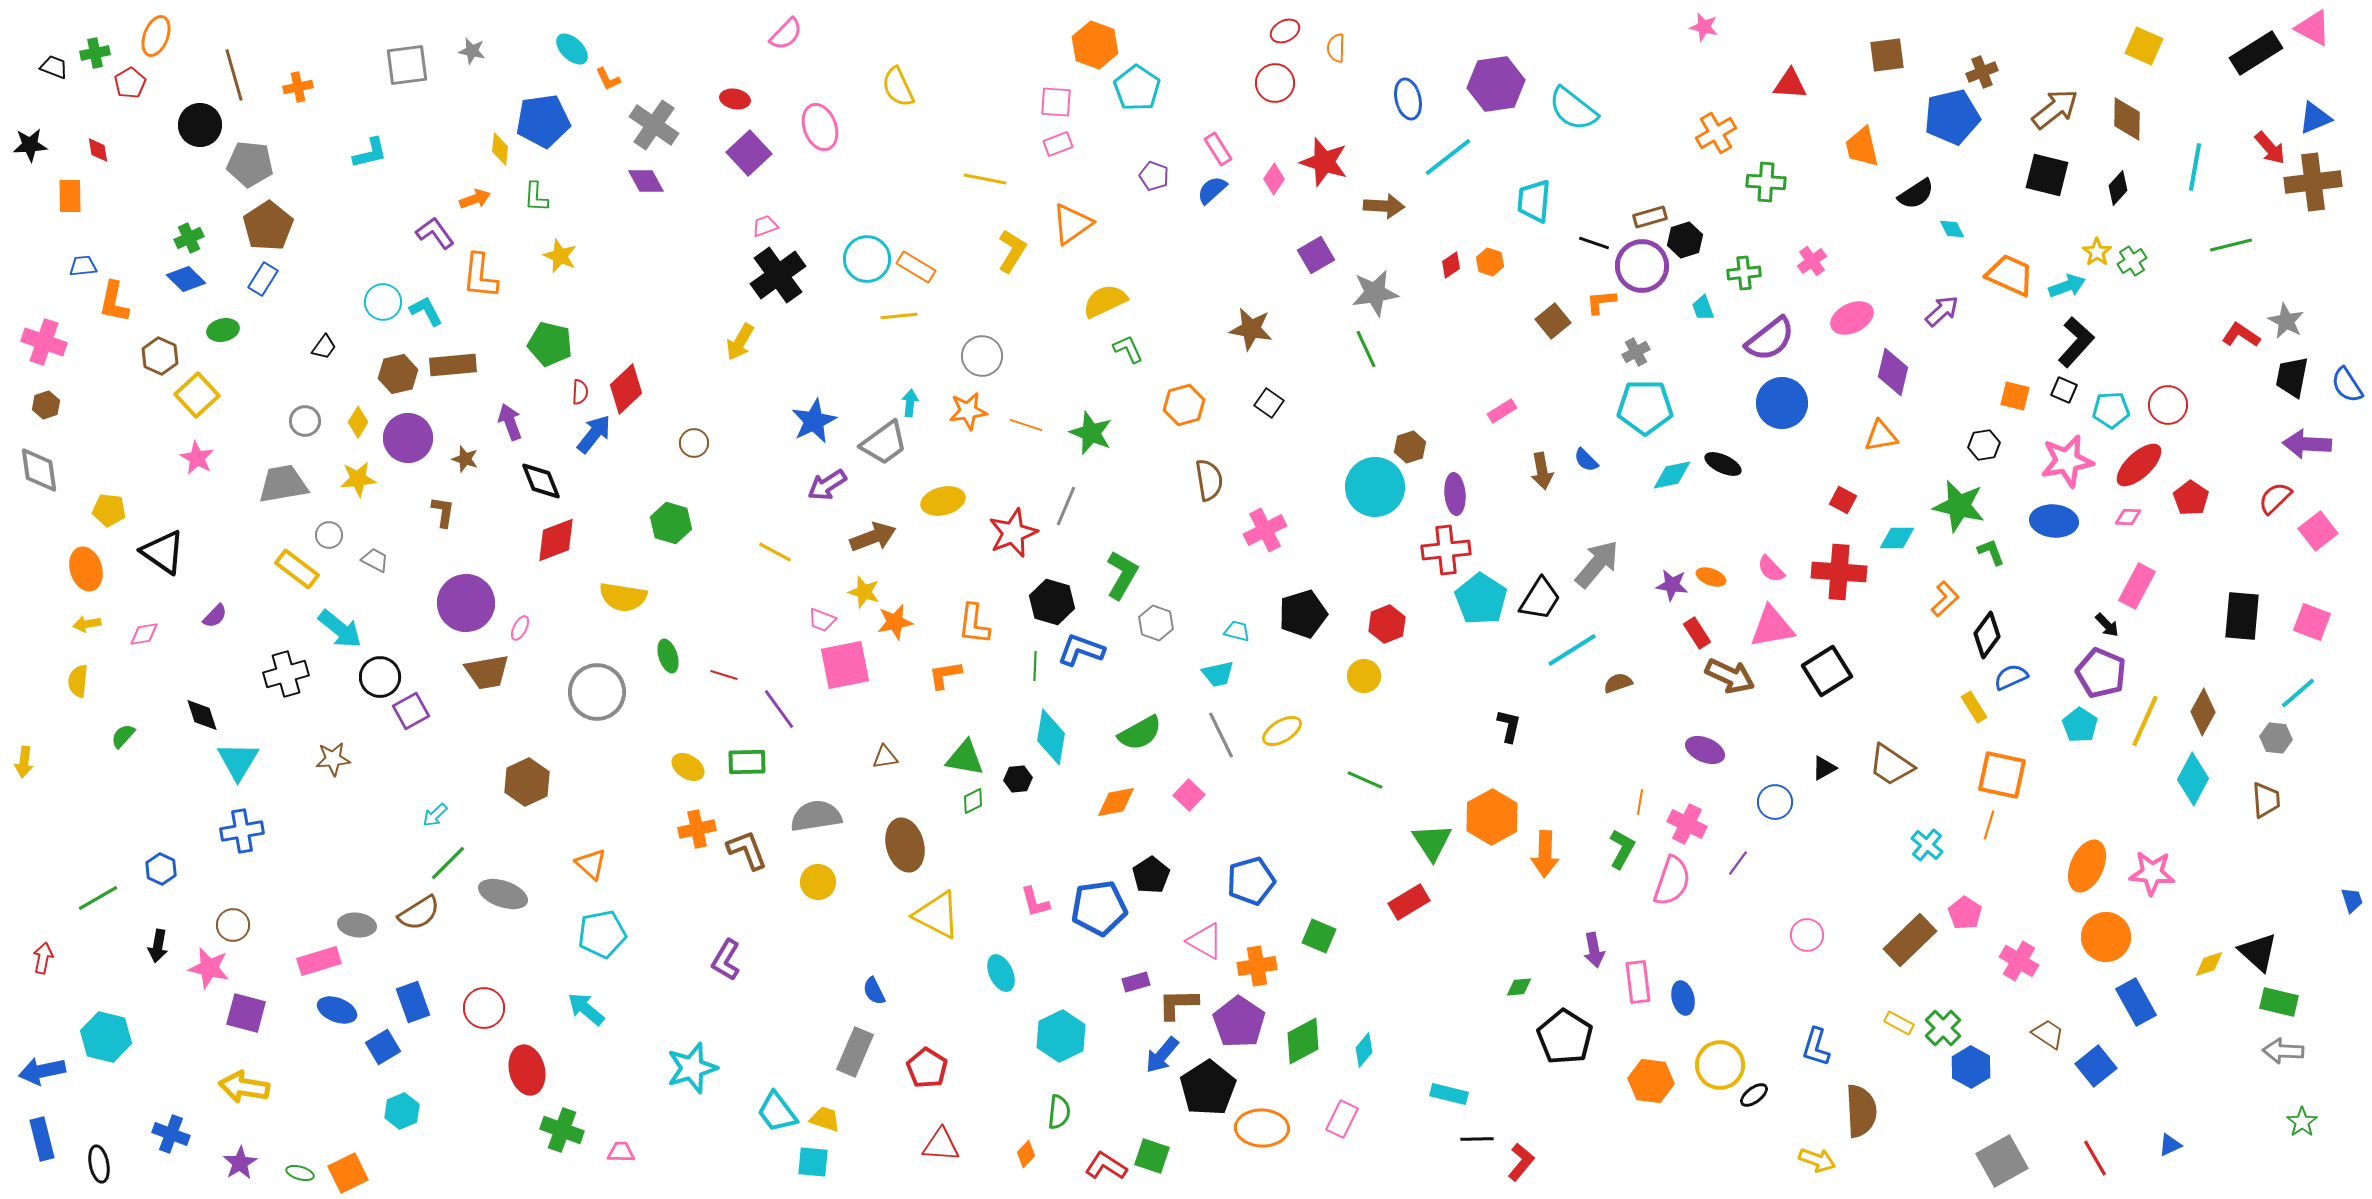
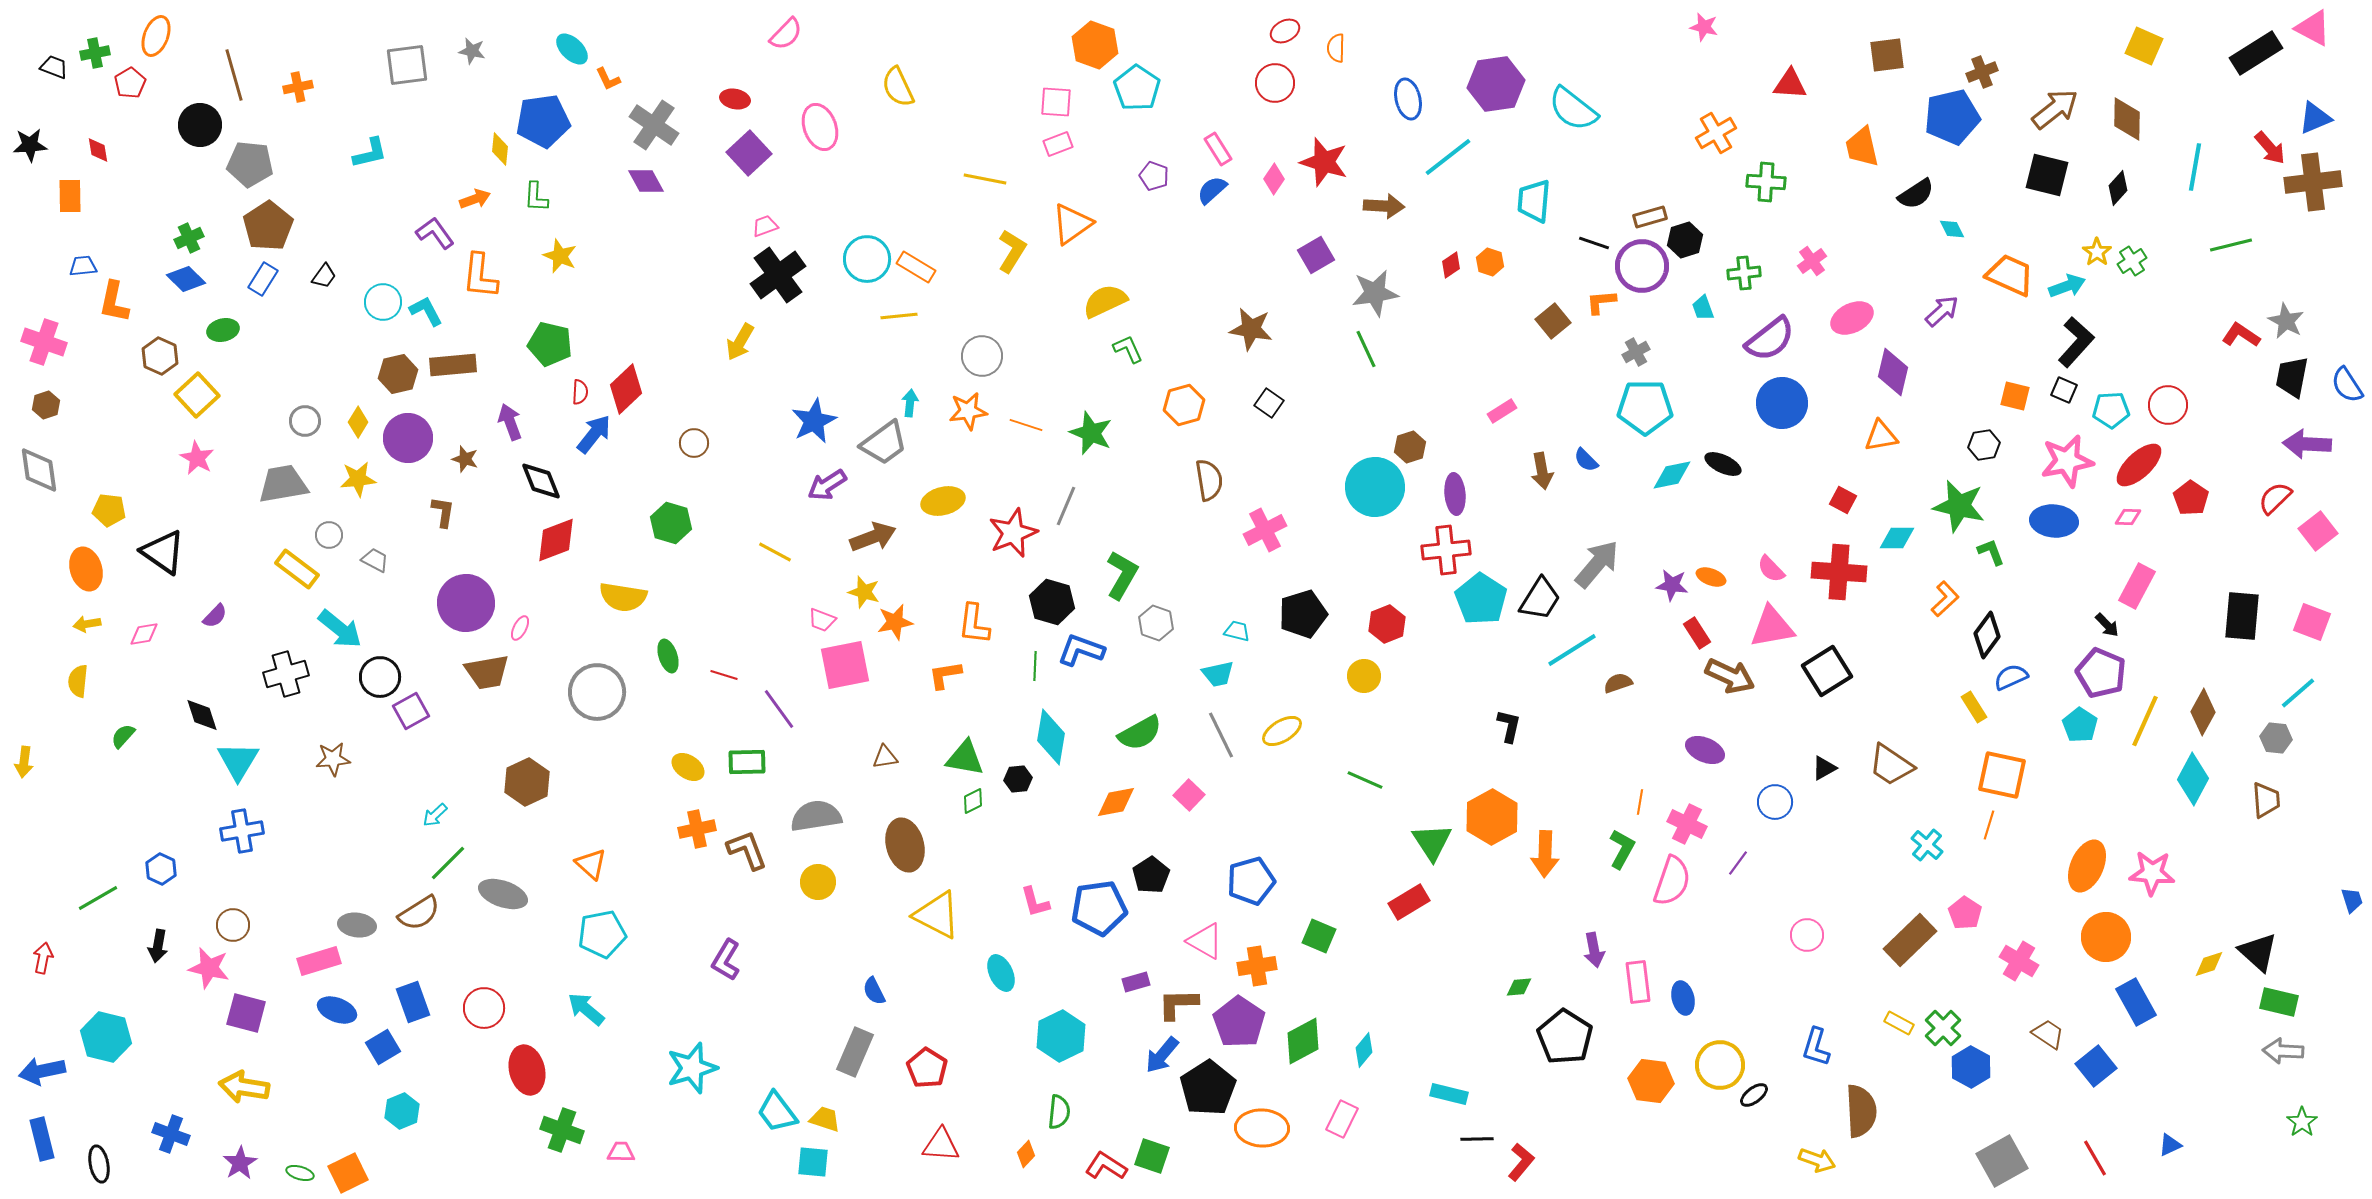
black trapezoid at (324, 347): moved 71 px up
